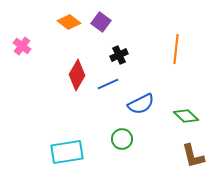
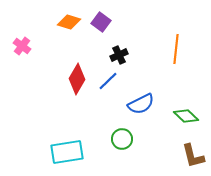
orange diamond: rotated 20 degrees counterclockwise
red diamond: moved 4 px down
blue line: moved 3 px up; rotated 20 degrees counterclockwise
